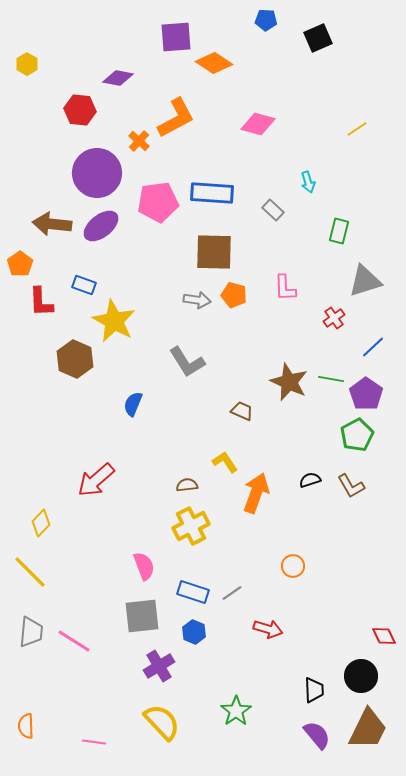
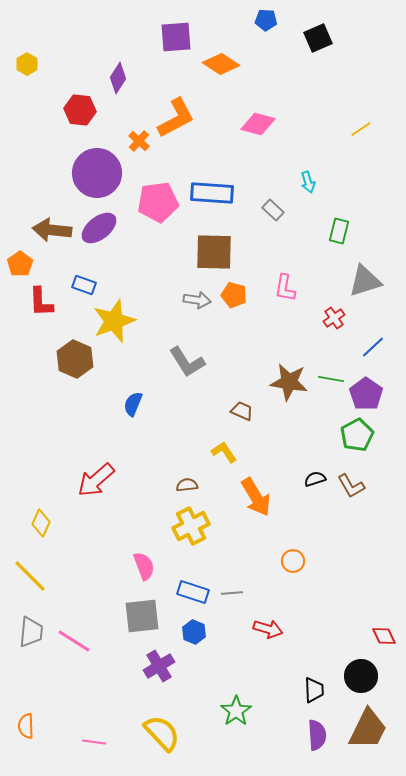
orange diamond at (214, 63): moved 7 px right, 1 px down
purple diamond at (118, 78): rotated 68 degrees counterclockwise
yellow line at (357, 129): moved 4 px right
brown arrow at (52, 224): moved 6 px down
purple ellipse at (101, 226): moved 2 px left, 2 px down
pink L-shape at (285, 288): rotated 12 degrees clockwise
yellow star at (114, 321): rotated 24 degrees clockwise
brown star at (289, 382): rotated 15 degrees counterclockwise
yellow L-shape at (225, 462): moved 1 px left, 10 px up
black semicircle at (310, 480): moved 5 px right, 1 px up
orange arrow at (256, 493): moved 4 px down; rotated 129 degrees clockwise
yellow diamond at (41, 523): rotated 20 degrees counterclockwise
orange circle at (293, 566): moved 5 px up
yellow line at (30, 572): moved 4 px down
gray line at (232, 593): rotated 30 degrees clockwise
yellow semicircle at (162, 722): moved 11 px down
purple semicircle at (317, 735): rotated 36 degrees clockwise
